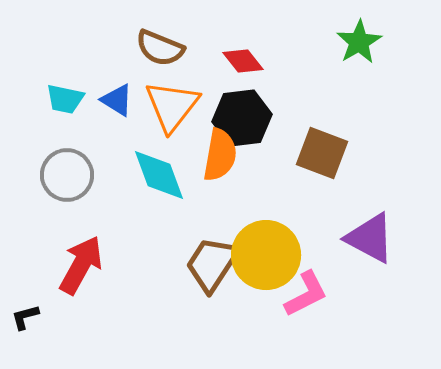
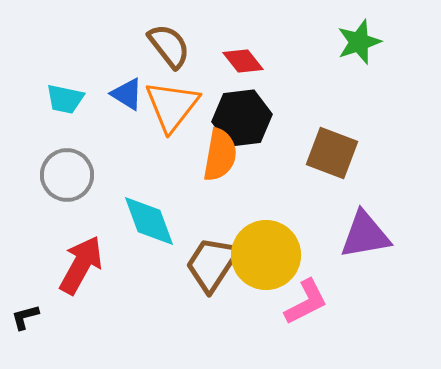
green star: rotated 12 degrees clockwise
brown semicircle: moved 9 px right, 2 px up; rotated 150 degrees counterclockwise
blue triangle: moved 10 px right, 6 px up
brown square: moved 10 px right
cyan diamond: moved 10 px left, 46 px down
purple triangle: moved 5 px left, 3 px up; rotated 38 degrees counterclockwise
pink L-shape: moved 8 px down
